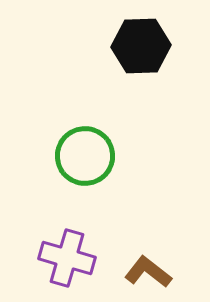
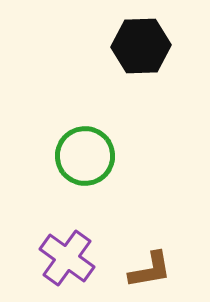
purple cross: rotated 20 degrees clockwise
brown L-shape: moved 2 px right, 2 px up; rotated 132 degrees clockwise
